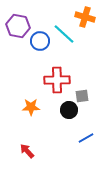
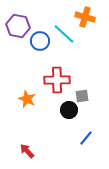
orange star: moved 4 px left, 8 px up; rotated 24 degrees clockwise
blue line: rotated 21 degrees counterclockwise
